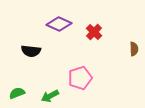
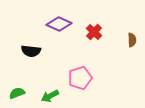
brown semicircle: moved 2 px left, 9 px up
